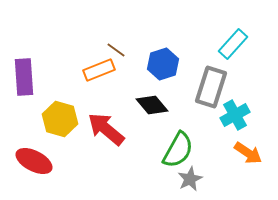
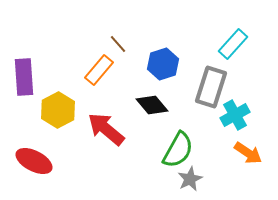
brown line: moved 2 px right, 6 px up; rotated 12 degrees clockwise
orange rectangle: rotated 28 degrees counterclockwise
yellow hexagon: moved 2 px left, 9 px up; rotated 16 degrees clockwise
